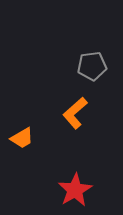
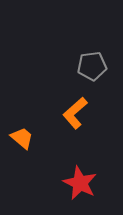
orange trapezoid: rotated 110 degrees counterclockwise
red star: moved 5 px right, 7 px up; rotated 16 degrees counterclockwise
